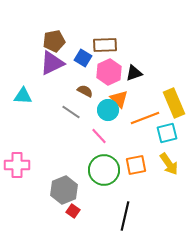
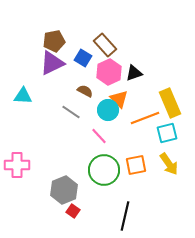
brown rectangle: rotated 50 degrees clockwise
yellow rectangle: moved 4 px left
